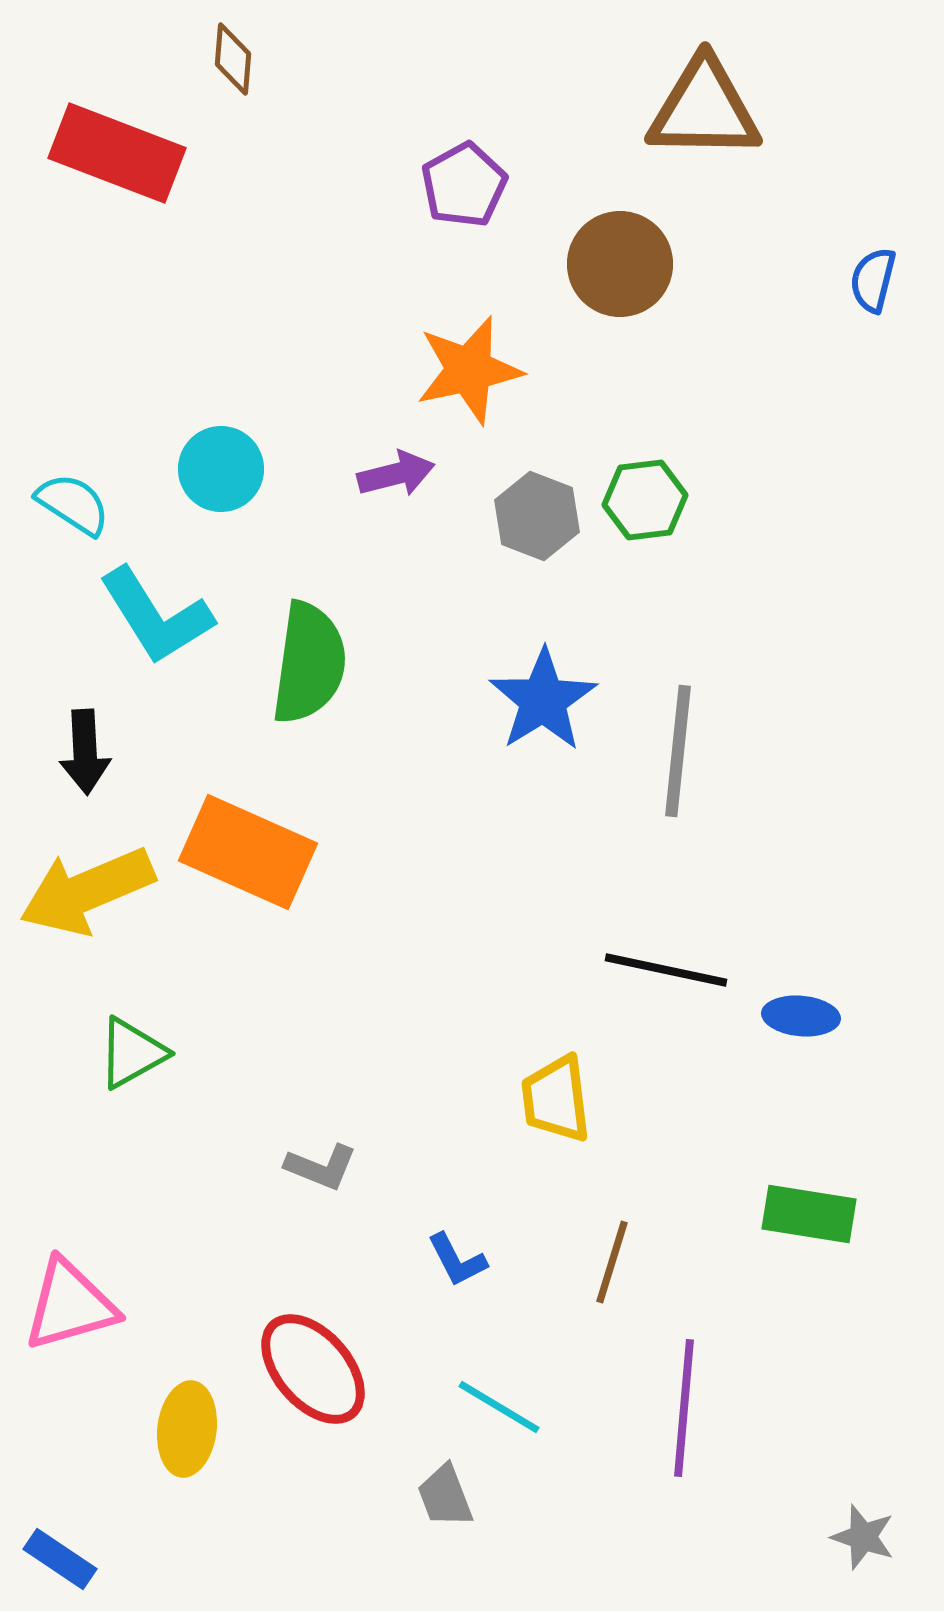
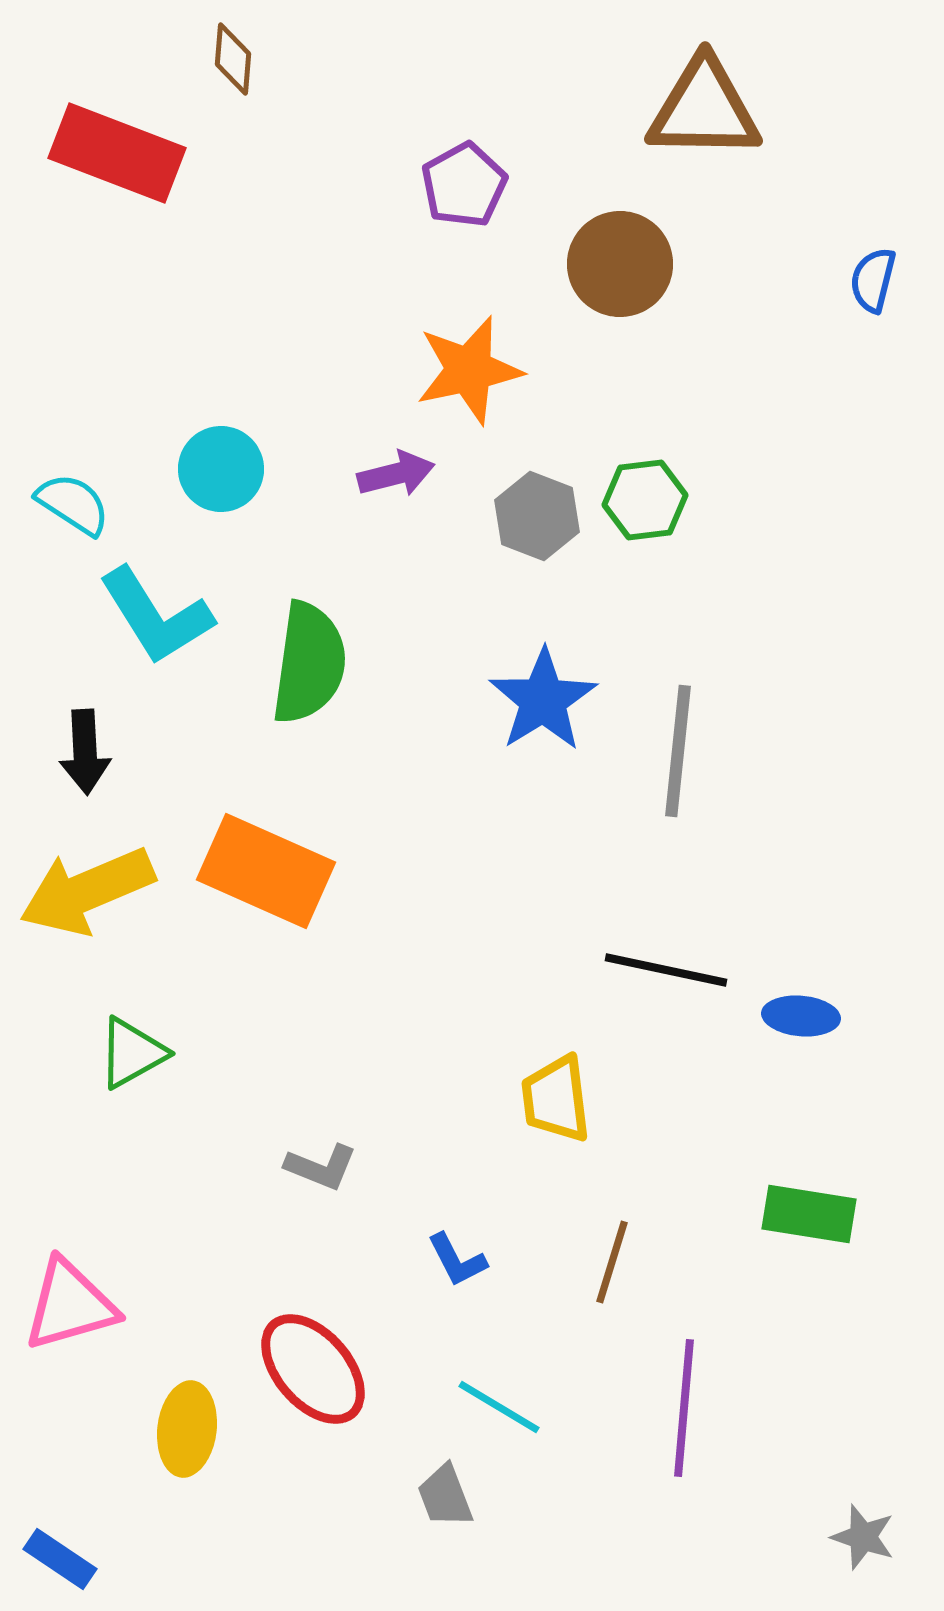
orange rectangle: moved 18 px right, 19 px down
